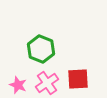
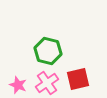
green hexagon: moved 7 px right, 2 px down; rotated 8 degrees counterclockwise
red square: rotated 10 degrees counterclockwise
